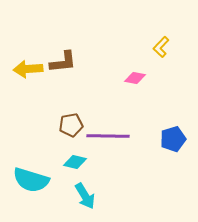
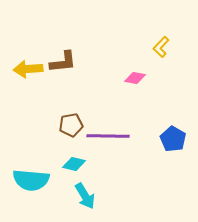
blue pentagon: rotated 25 degrees counterclockwise
cyan diamond: moved 1 px left, 2 px down
cyan semicircle: rotated 12 degrees counterclockwise
